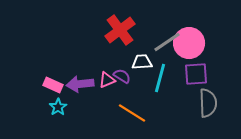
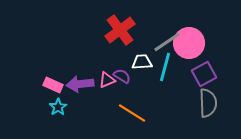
purple square: moved 8 px right; rotated 25 degrees counterclockwise
cyan line: moved 5 px right, 11 px up
